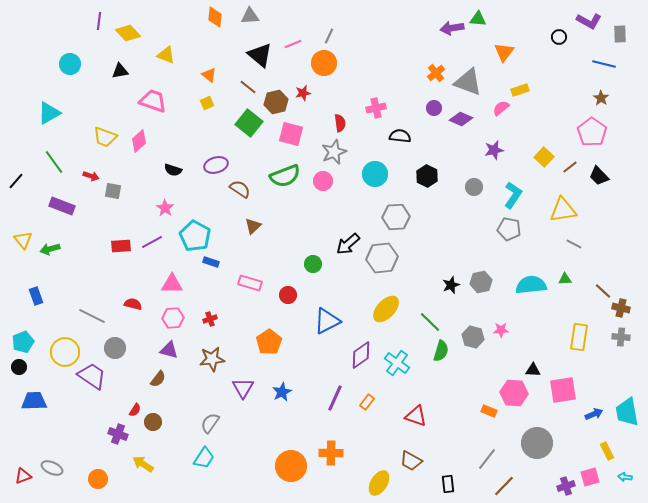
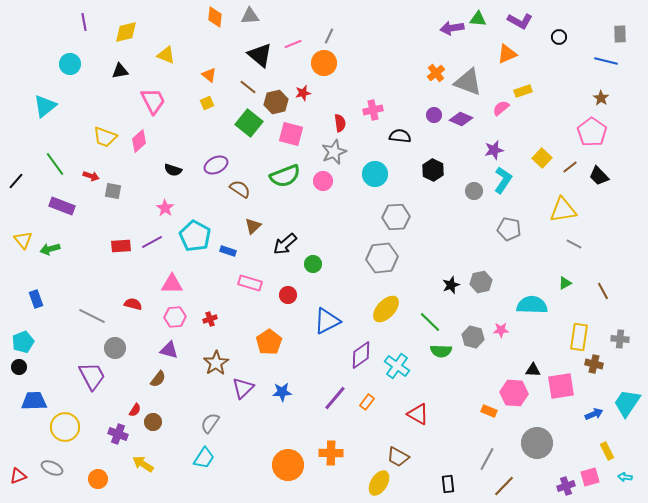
purple line at (99, 21): moved 15 px left, 1 px down; rotated 18 degrees counterclockwise
purple L-shape at (589, 21): moved 69 px left
yellow diamond at (128, 33): moved 2 px left, 1 px up; rotated 60 degrees counterclockwise
orange triangle at (504, 52): moved 3 px right, 2 px down; rotated 30 degrees clockwise
blue line at (604, 64): moved 2 px right, 3 px up
yellow rectangle at (520, 90): moved 3 px right, 1 px down
pink trapezoid at (153, 101): rotated 44 degrees clockwise
pink cross at (376, 108): moved 3 px left, 2 px down
purple circle at (434, 108): moved 7 px down
cyan triangle at (49, 113): moved 4 px left, 7 px up; rotated 10 degrees counterclockwise
yellow square at (544, 157): moved 2 px left, 1 px down
green line at (54, 162): moved 1 px right, 2 px down
purple ellipse at (216, 165): rotated 10 degrees counterclockwise
black hexagon at (427, 176): moved 6 px right, 6 px up
gray circle at (474, 187): moved 4 px down
cyan L-shape at (513, 195): moved 10 px left, 15 px up
black arrow at (348, 244): moved 63 px left
blue rectangle at (211, 262): moved 17 px right, 11 px up
green triangle at (565, 279): moved 4 px down; rotated 24 degrees counterclockwise
cyan semicircle at (531, 285): moved 1 px right, 20 px down; rotated 8 degrees clockwise
brown line at (603, 291): rotated 18 degrees clockwise
blue rectangle at (36, 296): moved 3 px down
brown cross at (621, 308): moved 27 px left, 56 px down
pink hexagon at (173, 318): moved 2 px right, 1 px up
gray cross at (621, 337): moved 1 px left, 2 px down
green semicircle at (441, 351): rotated 75 degrees clockwise
yellow circle at (65, 352): moved 75 px down
brown star at (212, 359): moved 4 px right, 4 px down; rotated 25 degrees counterclockwise
cyan cross at (397, 363): moved 3 px down
purple trapezoid at (92, 376): rotated 28 degrees clockwise
purple triangle at (243, 388): rotated 15 degrees clockwise
pink square at (563, 390): moved 2 px left, 4 px up
blue star at (282, 392): rotated 24 degrees clockwise
purple line at (335, 398): rotated 16 degrees clockwise
cyan trapezoid at (627, 412): moved 9 px up; rotated 44 degrees clockwise
red triangle at (416, 416): moved 2 px right, 2 px up; rotated 10 degrees clockwise
gray line at (487, 459): rotated 10 degrees counterclockwise
brown trapezoid at (411, 461): moved 13 px left, 4 px up
orange circle at (291, 466): moved 3 px left, 1 px up
red triangle at (23, 476): moved 5 px left
